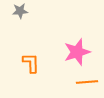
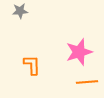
pink star: moved 2 px right
orange L-shape: moved 1 px right, 2 px down
